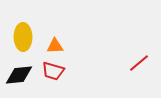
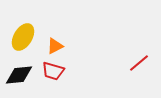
yellow ellipse: rotated 32 degrees clockwise
orange triangle: rotated 24 degrees counterclockwise
